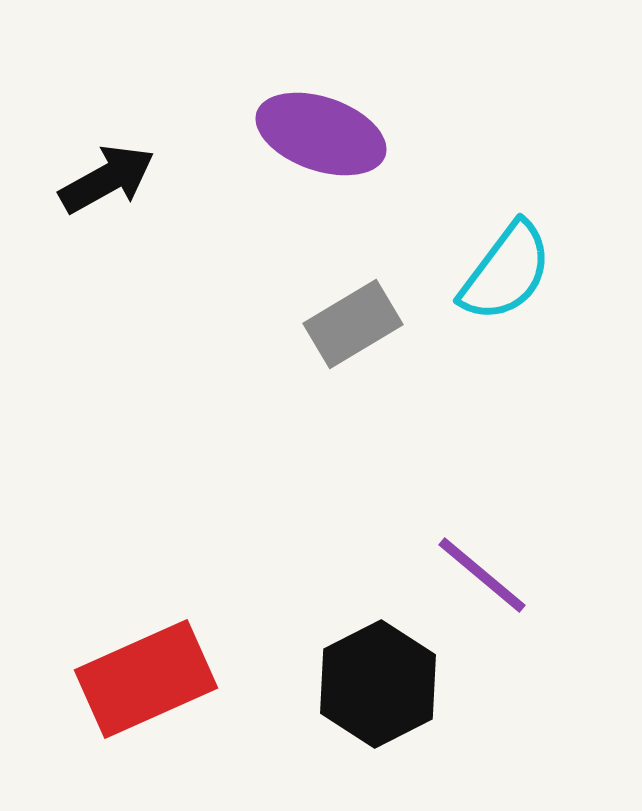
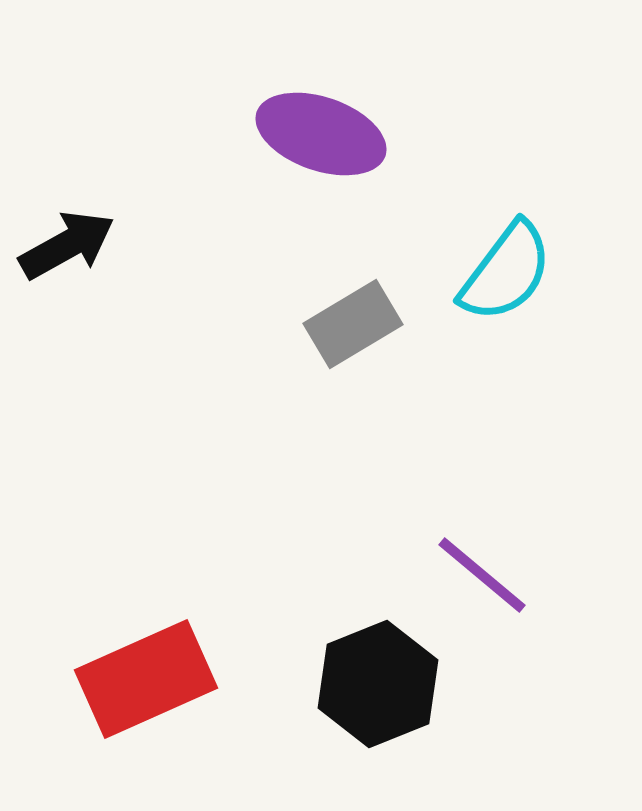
black arrow: moved 40 px left, 66 px down
black hexagon: rotated 5 degrees clockwise
